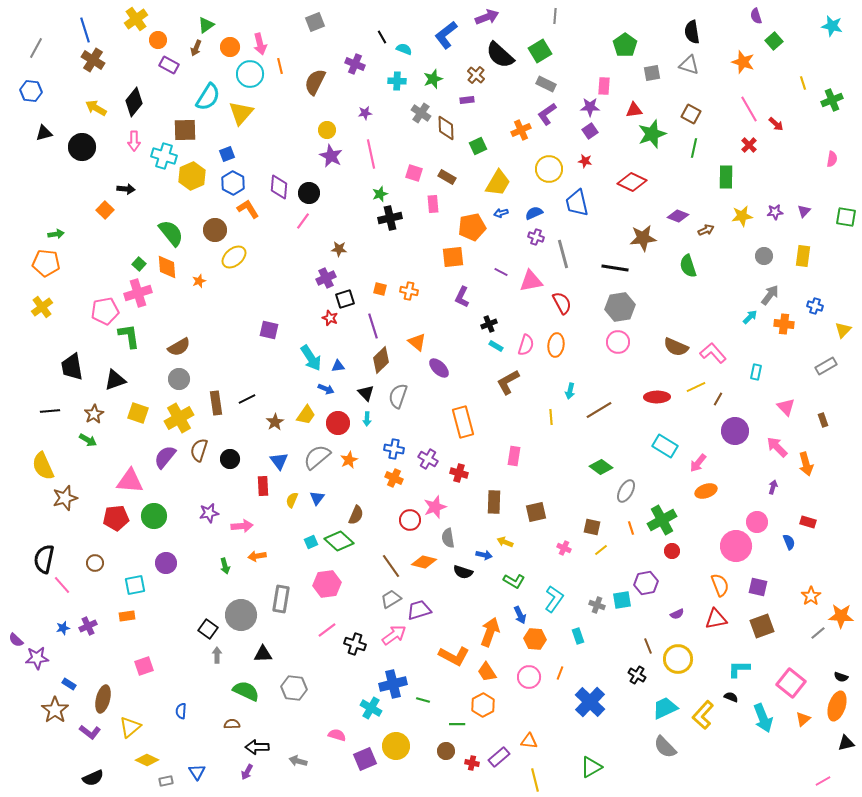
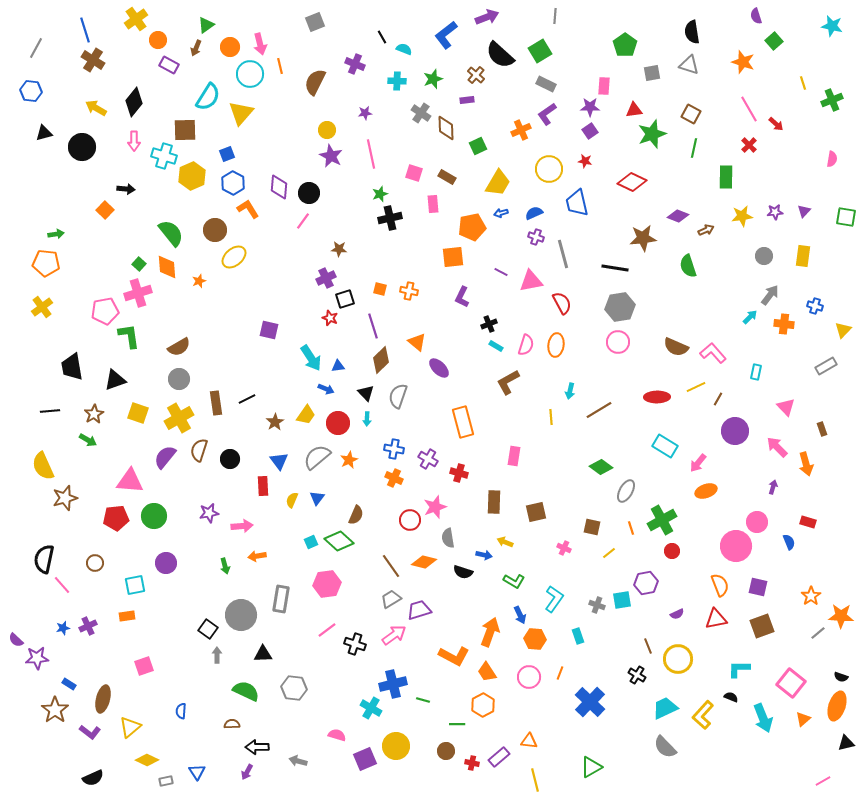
brown rectangle at (823, 420): moved 1 px left, 9 px down
yellow line at (601, 550): moved 8 px right, 3 px down
